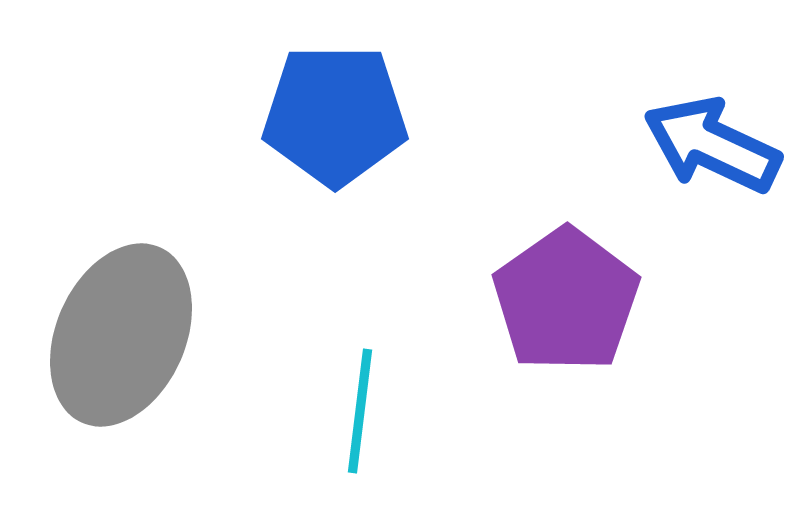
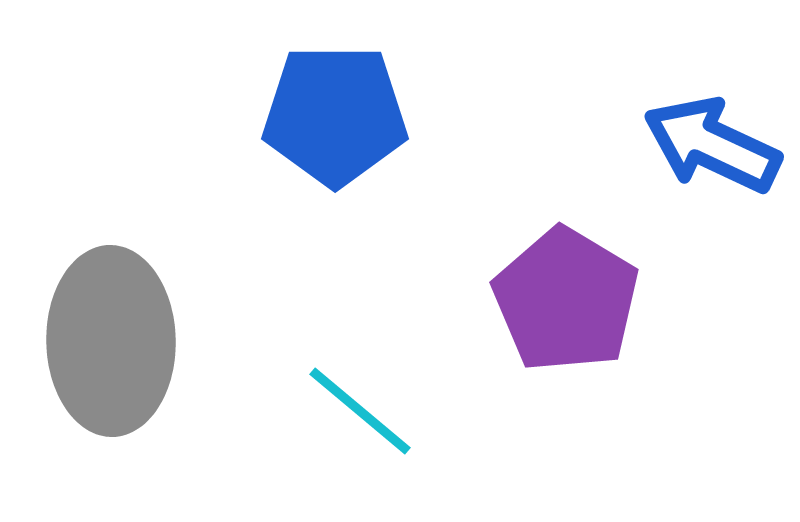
purple pentagon: rotated 6 degrees counterclockwise
gray ellipse: moved 10 px left, 6 px down; rotated 25 degrees counterclockwise
cyan line: rotated 57 degrees counterclockwise
